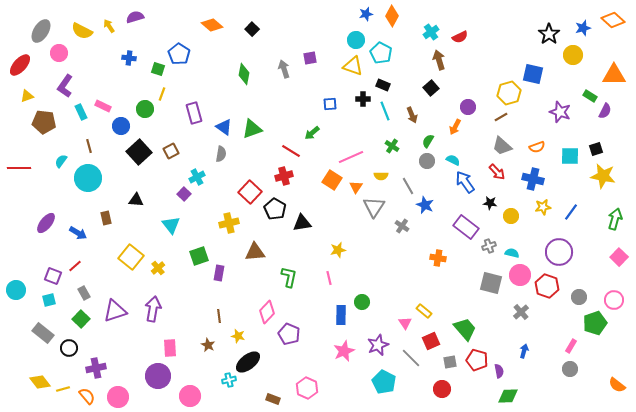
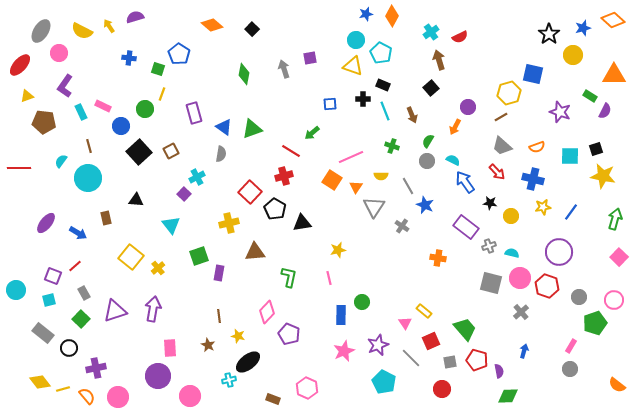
green cross at (392, 146): rotated 16 degrees counterclockwise
pink circle at (520, 275): moved 3 px down
